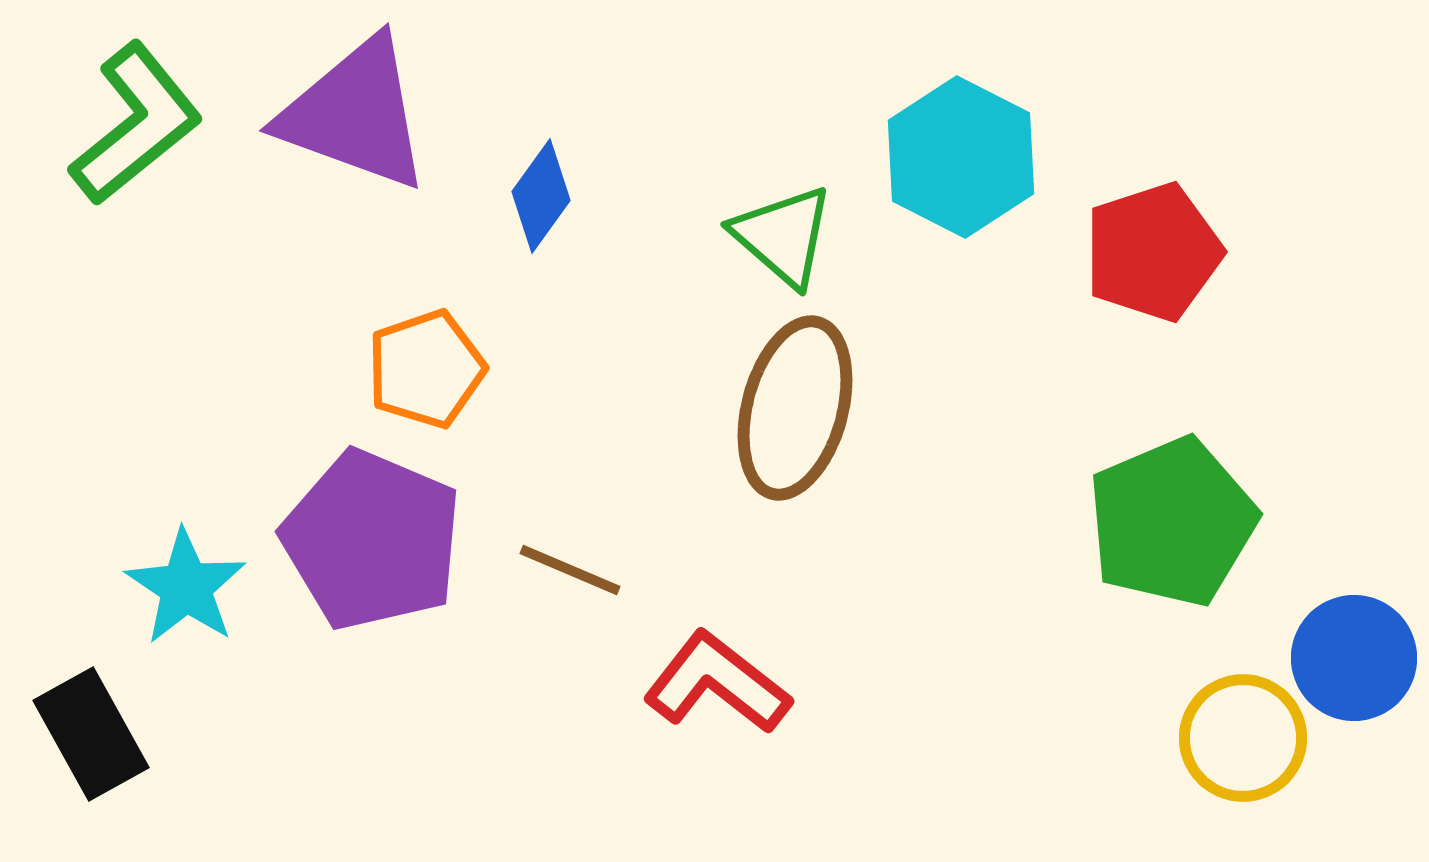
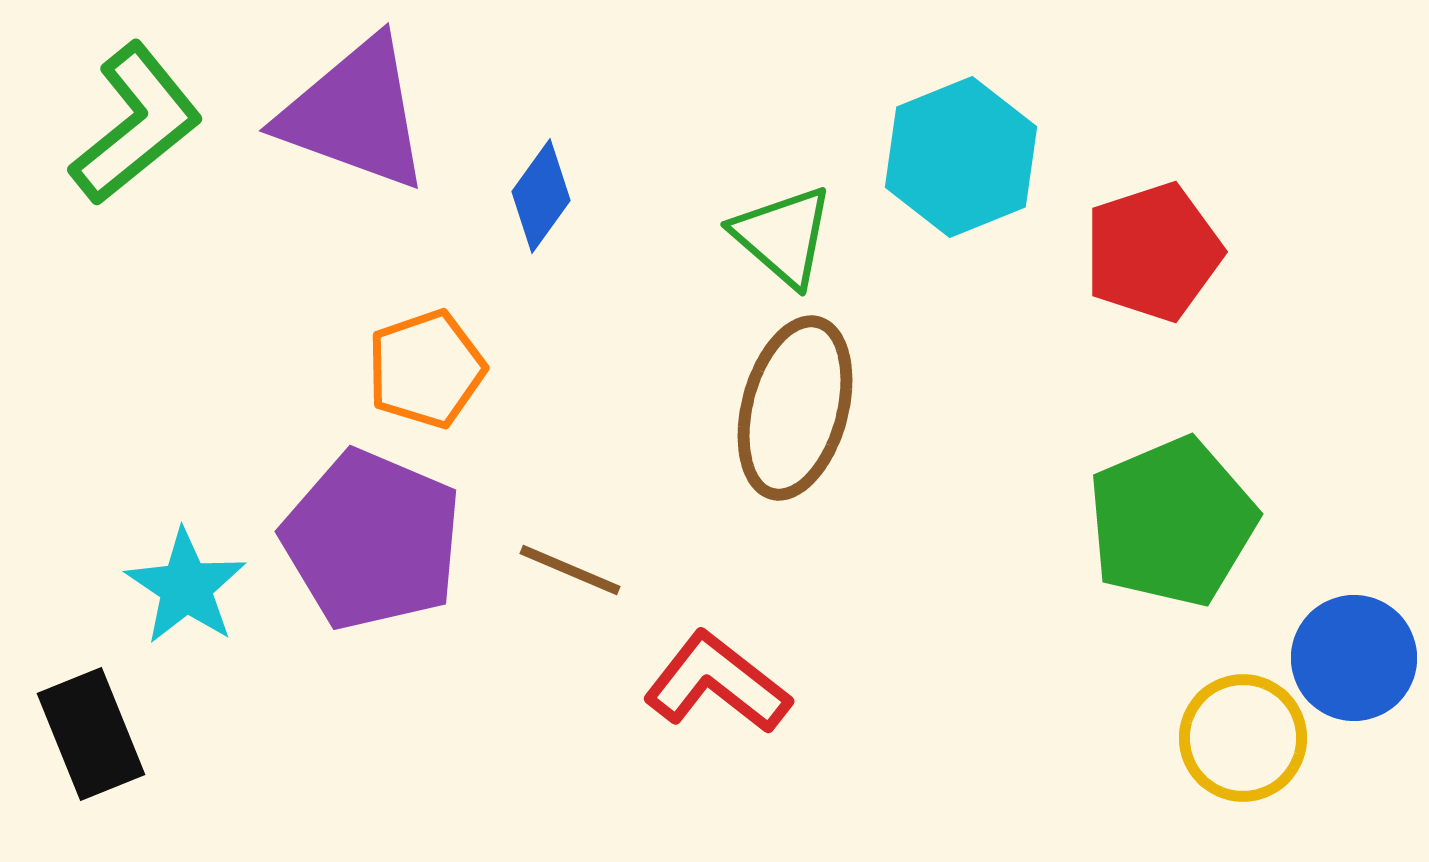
cyan hexagon: rotated 11 degrees clockwise
black rectangle: rotated 7 degrees clockwise
